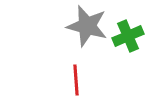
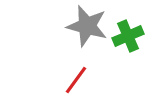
red line: rotated 40 degrees clockwise
